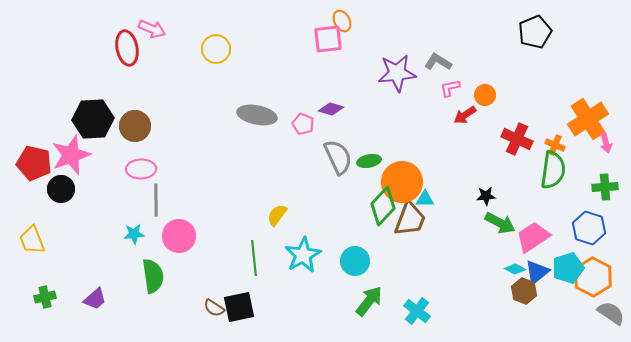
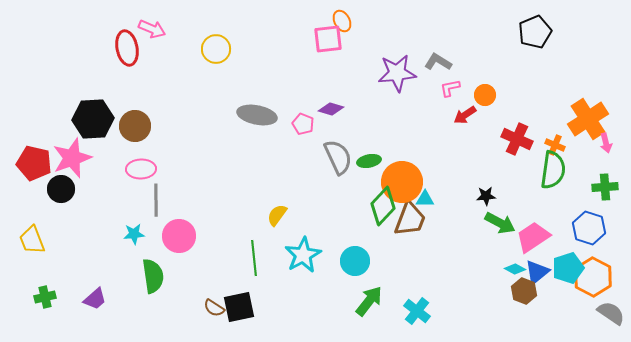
pink star at (71, 155): moved 1 px right, 3 px down
